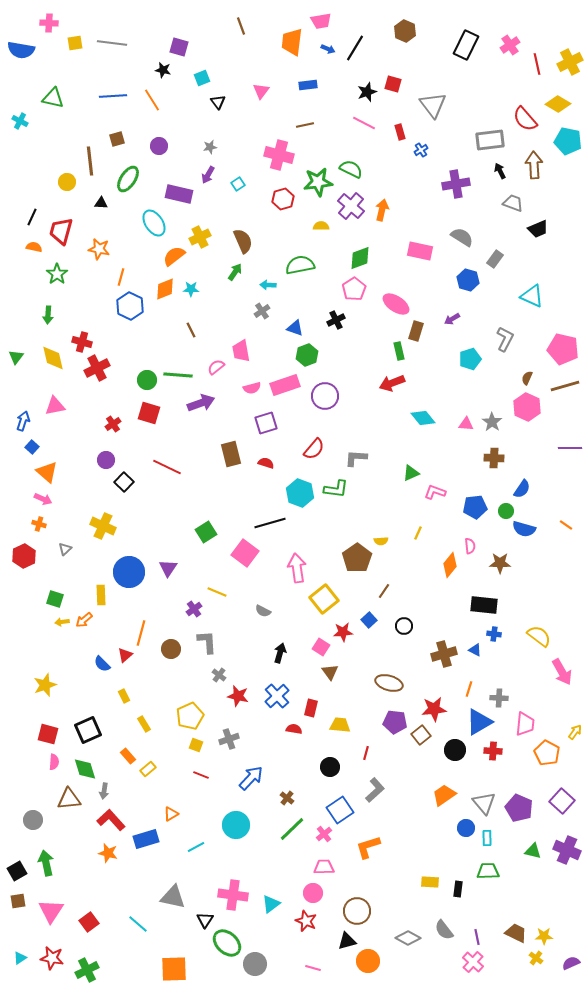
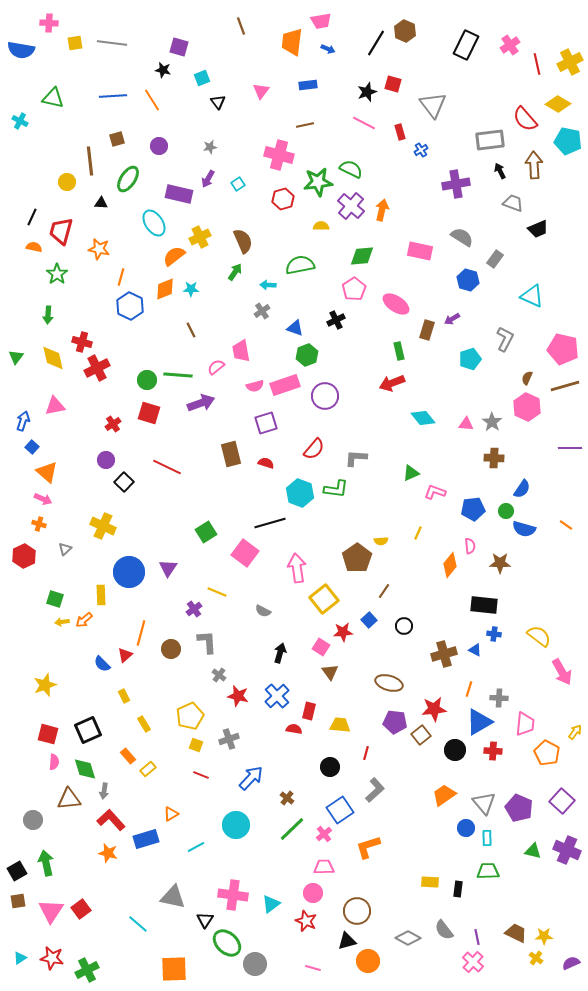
black line at (355, 48): moved 21 px right, 5 px up
purple arrow at (208, 175): moved 4 px down
green diamond at (360, 258): moved 2 px right, 2 px up; rotated 15 degrees clockwise
brown rectangle at (416, 331): moved 11 px right, 1 px up
pink semicircle at (252, 388): moved 3 px right, 2 px up
blue pentagon at (475, 507): moved 2 px left, 2 px down
red rectangle at (311, 708): moved 2 px left, 3 px down
red square at (89, 922): moved 8 px left, 13 px up
